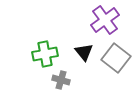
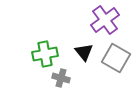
gray square: rotated 8 degrees counterclockwise
gray cross: moved 2 px up
